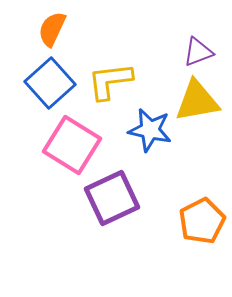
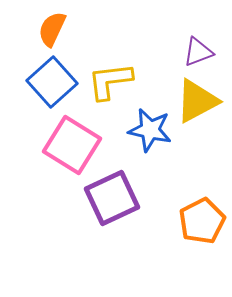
blue square: moved 2 px right, 1 px up
yellow triangle: rotated 18 degrees counterclockwise
